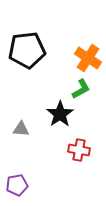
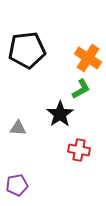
gray triangle: moved 3 px left, 1 px up
